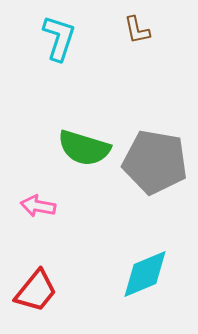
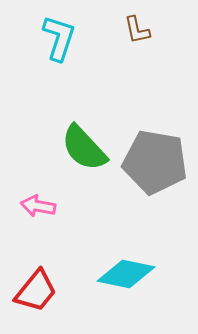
green semicircle: rotated 30 degrees clockwise
cyan diamond: moved 19 px left; rotated 34 degrees clockwise
